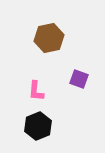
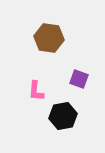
brown hexagon: rotated 20 degrees clockwise
black hexagon: moved 25 px right, 10 px up; rotated 12 degrees clockwise
